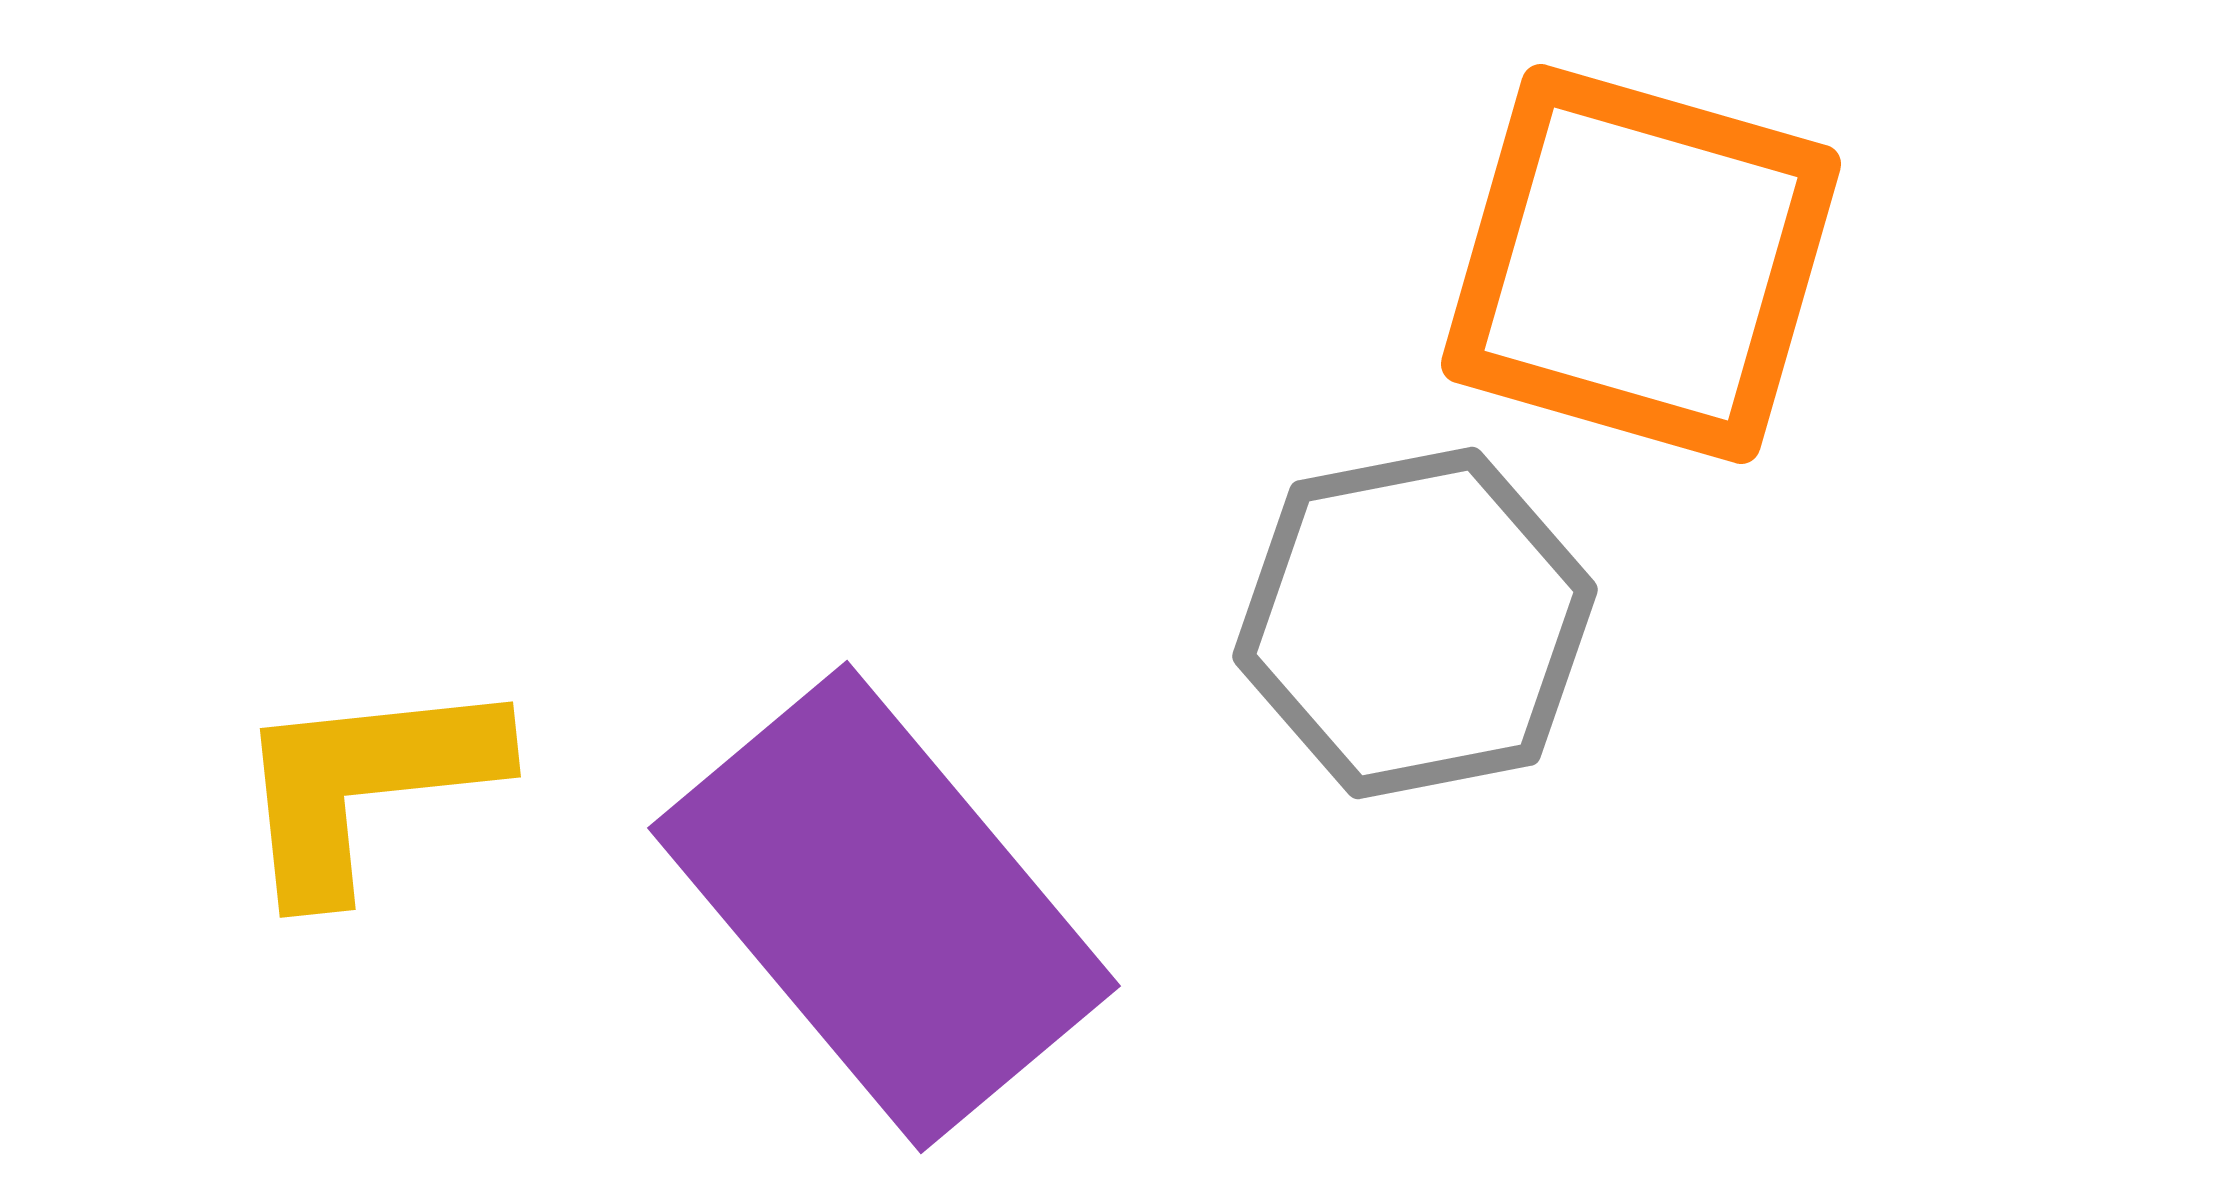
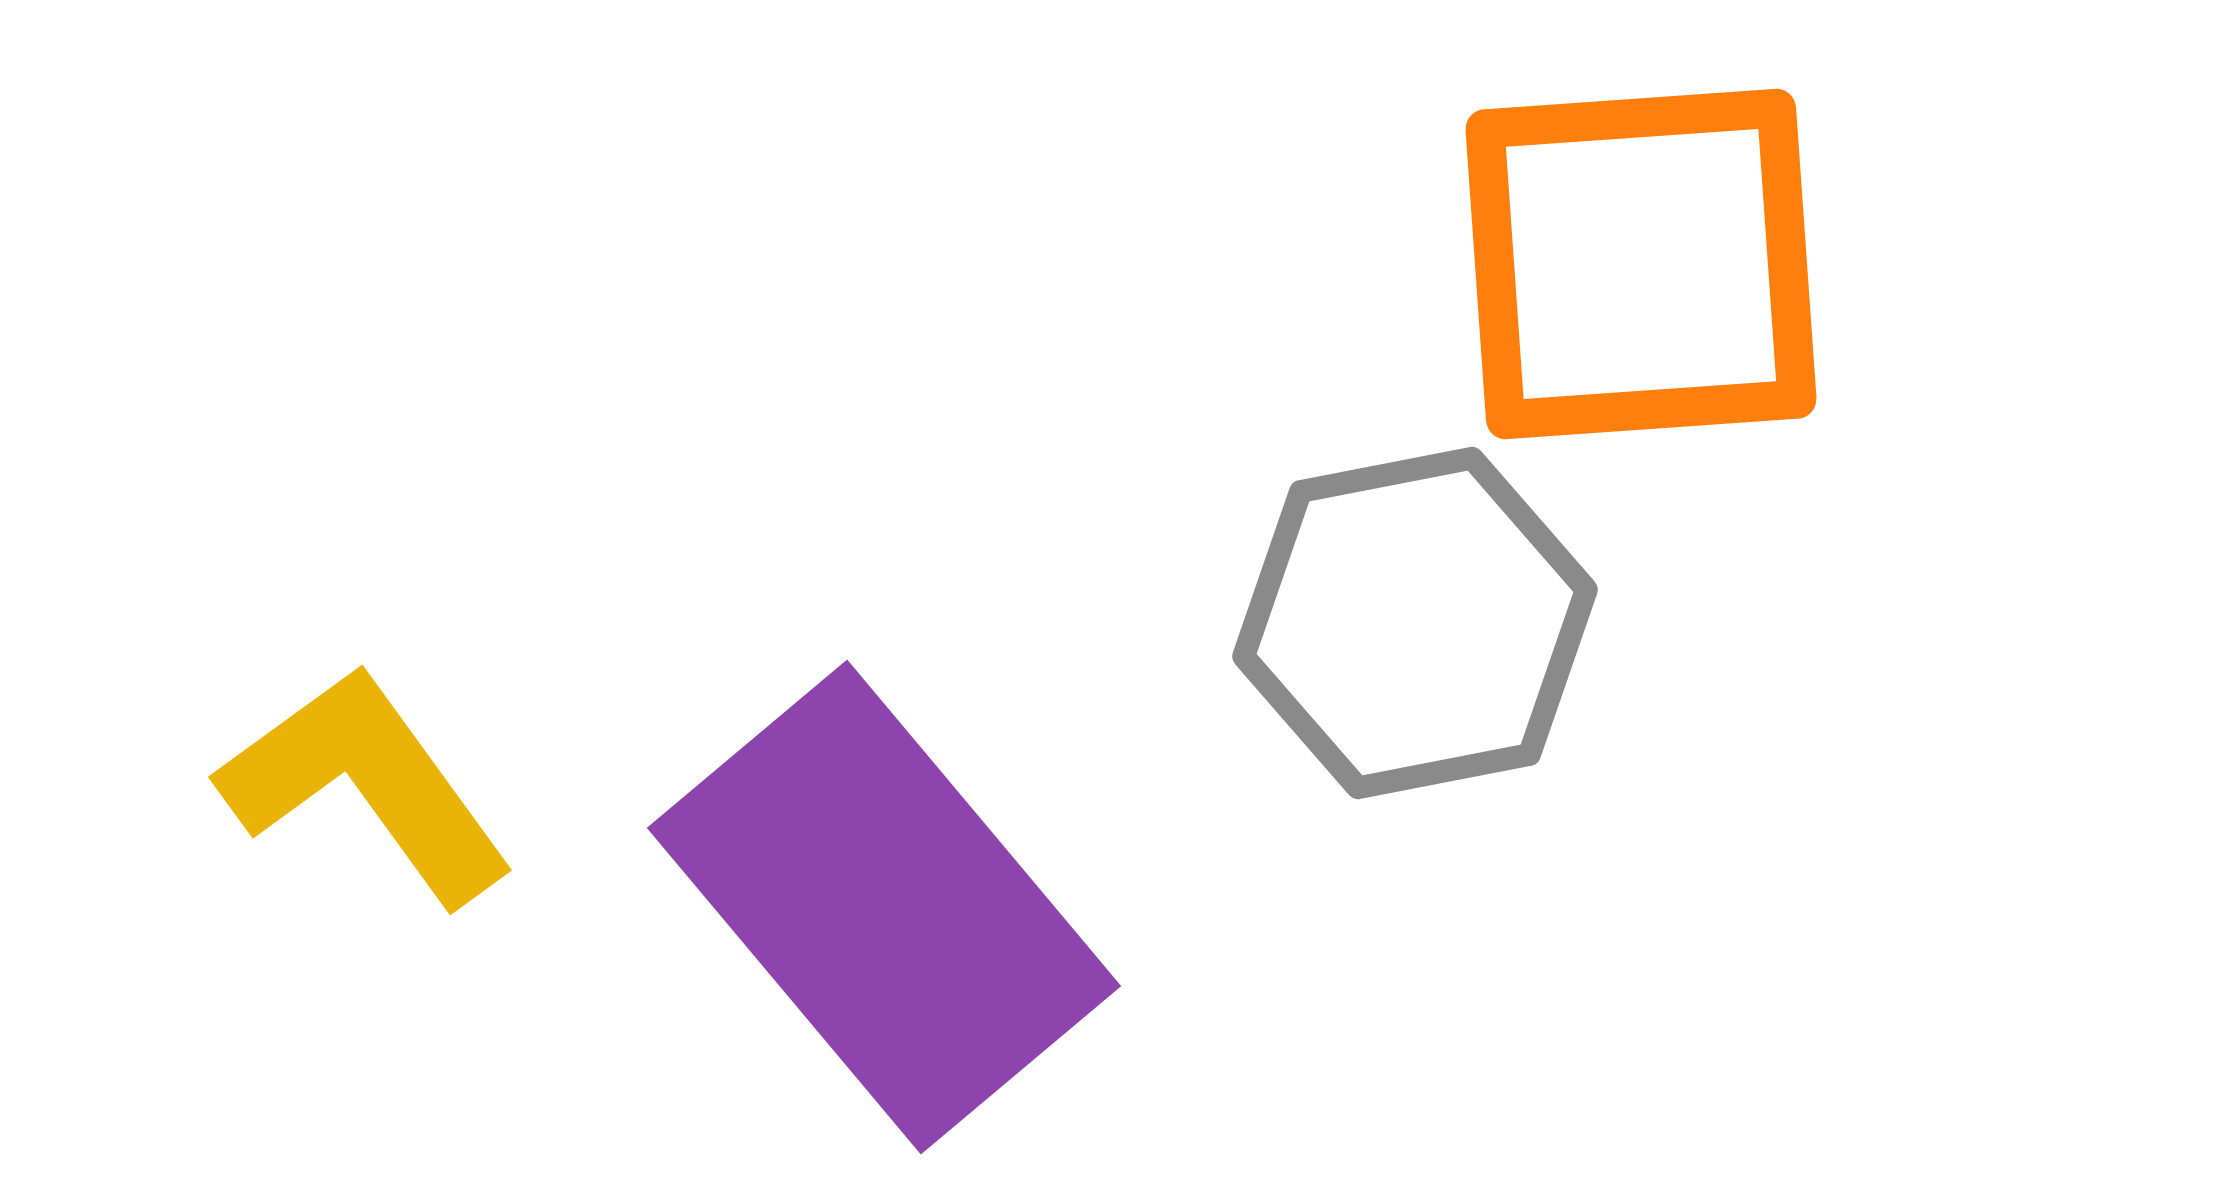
orange square: rotated 20 degrees counterclockwise
yellow L-shape: rotated 60 degrees clockwise
